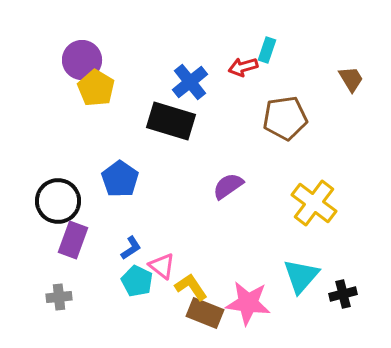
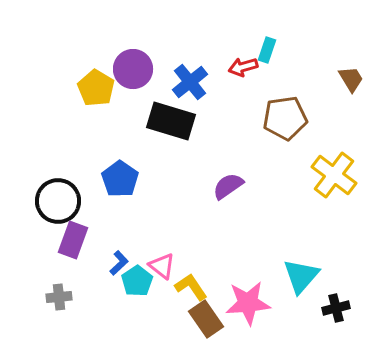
purple circle: moved 51 px right, 9 px down
yellow cross: moved 20 px right, 28 px up
blue L-shape: moved 12 px left, 15 px down; rotated 10 degrees counterclockwise
cyan pentagon: rotated 12 degrees clockwise
black cross: moved 7 px left, 14 px down
pink star: rotated 12 degrees counterclockwise
brown rectangle: moved 1 px right, 6 px down; rotated 33 degrees clockwise
